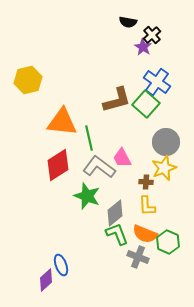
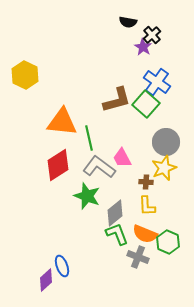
yellow hexagon: moved 3 px left, 5 px up; rotated 20 degrees counterclockwise
blue ellipse: moved 1 px right, 1 px down
